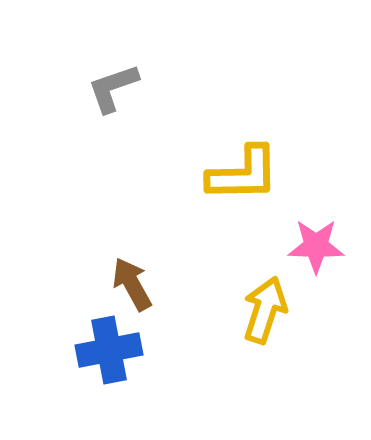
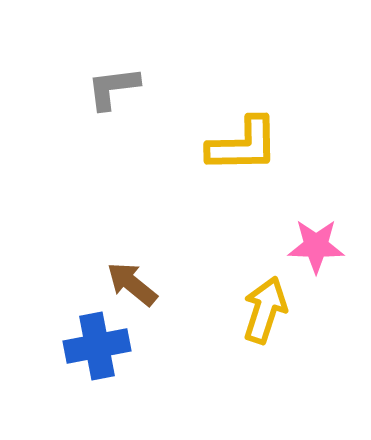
gray L-shape: rotated 12 degrees clockwise
yellow L-shape: moved 29 px up
brown arrow: rotated 22 degrees counterclockwise
blue cross: moved 12 px left, 4 px up
